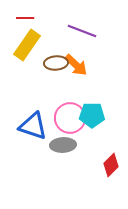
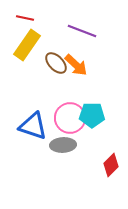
red line: rotated 12 degrees clockwise
brown ellipse: rotated 50 degrees clockwise
